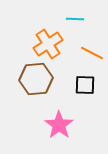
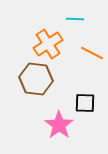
brown hexagon: rotated 12 degrees clockwise
black square: moved 18 px down
